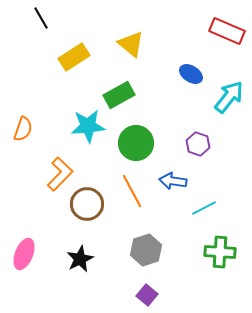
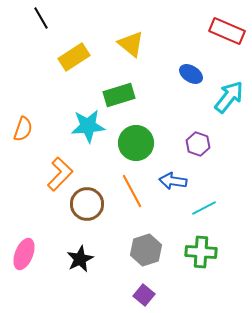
green rectangle: rotated 12 degrees clockwise
green cross: moved 19 px left
purple square: moved 3 px left
